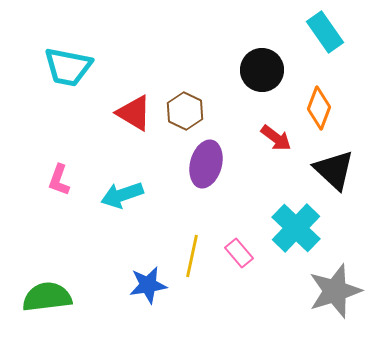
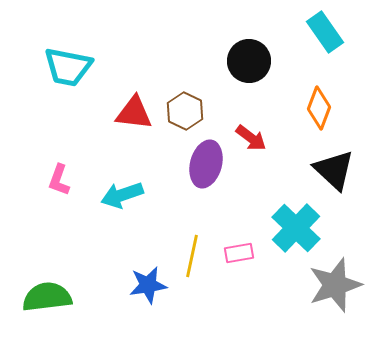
black circle: moved 13 px left, 9 px up
red triangle: rotated 24 degrees counterclockwise
red arrow: moved 25 px left
pink rectangle: rotated 60 degrees counterclockwise
gray star: moved 6 px up
